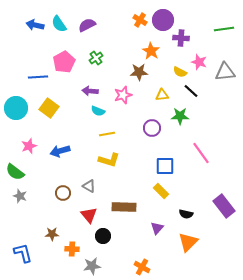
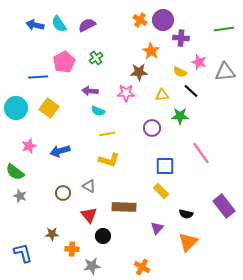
pink star at (123, 95): moved 3 px right, 2 px up; rotated 18 degrees clockwise
